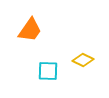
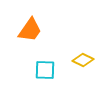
cyan square: moved 3 px left, 1 px up
